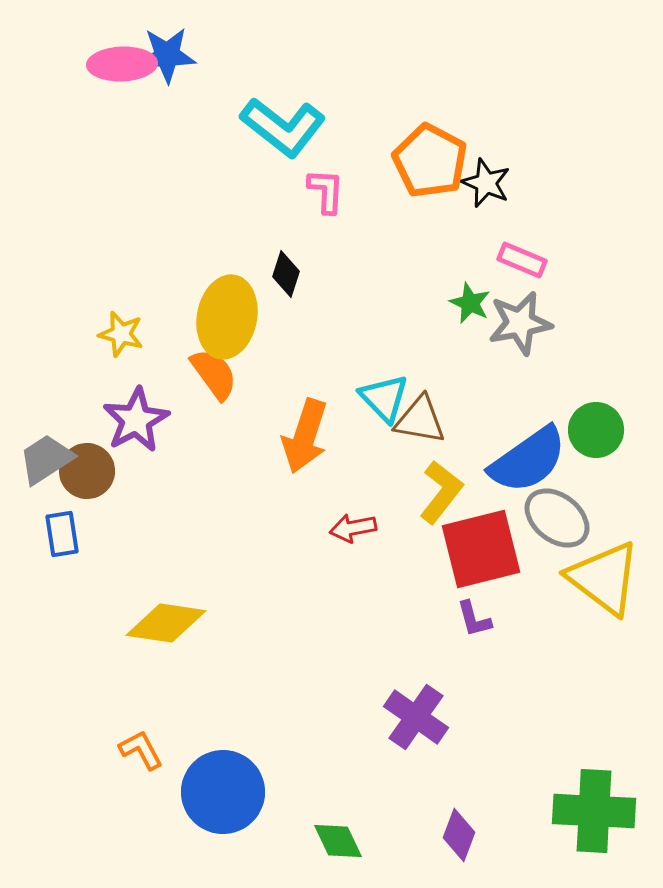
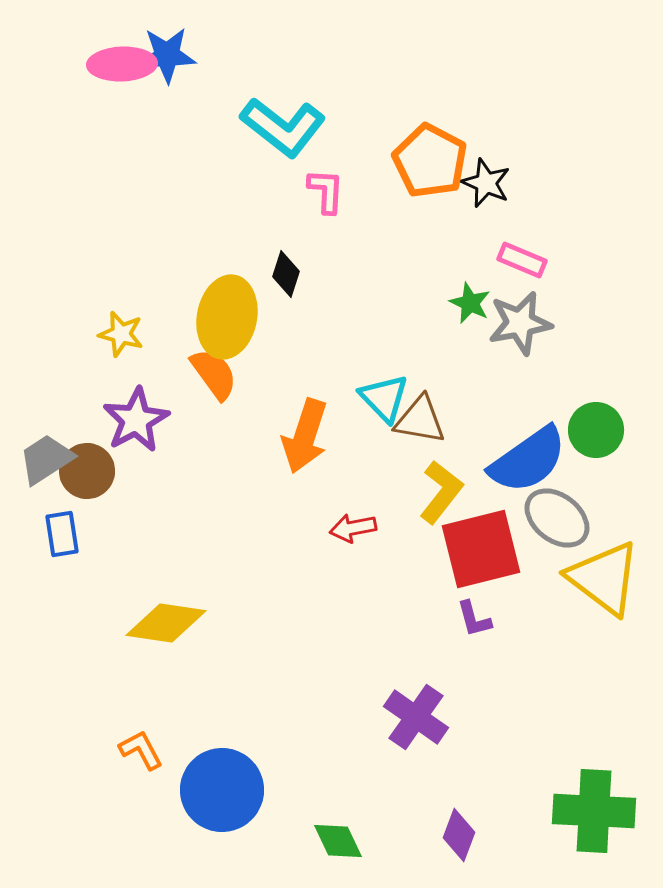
blue circle: moved 1 px left, 2 px up
